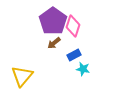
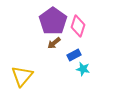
pink diamond: moved 5 px right
